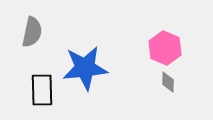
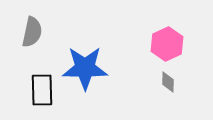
pink hexagon: moved 2 px right, 4 px up; rotated 12 degrees clockwise
blue star: rotated 6 degrees clockwise
